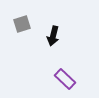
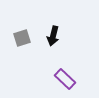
gray square: moved 14 px down
